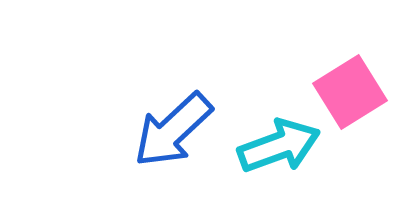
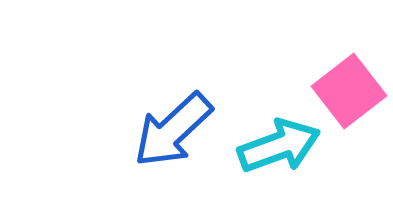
pink square: moved 1 px left, 1 px up; rotated 6 degrees counterclockwise
